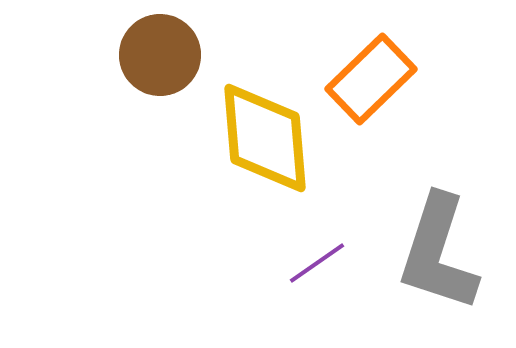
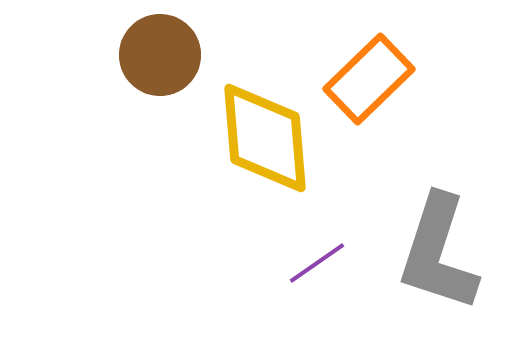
orange rectangle: moved 2 px left
